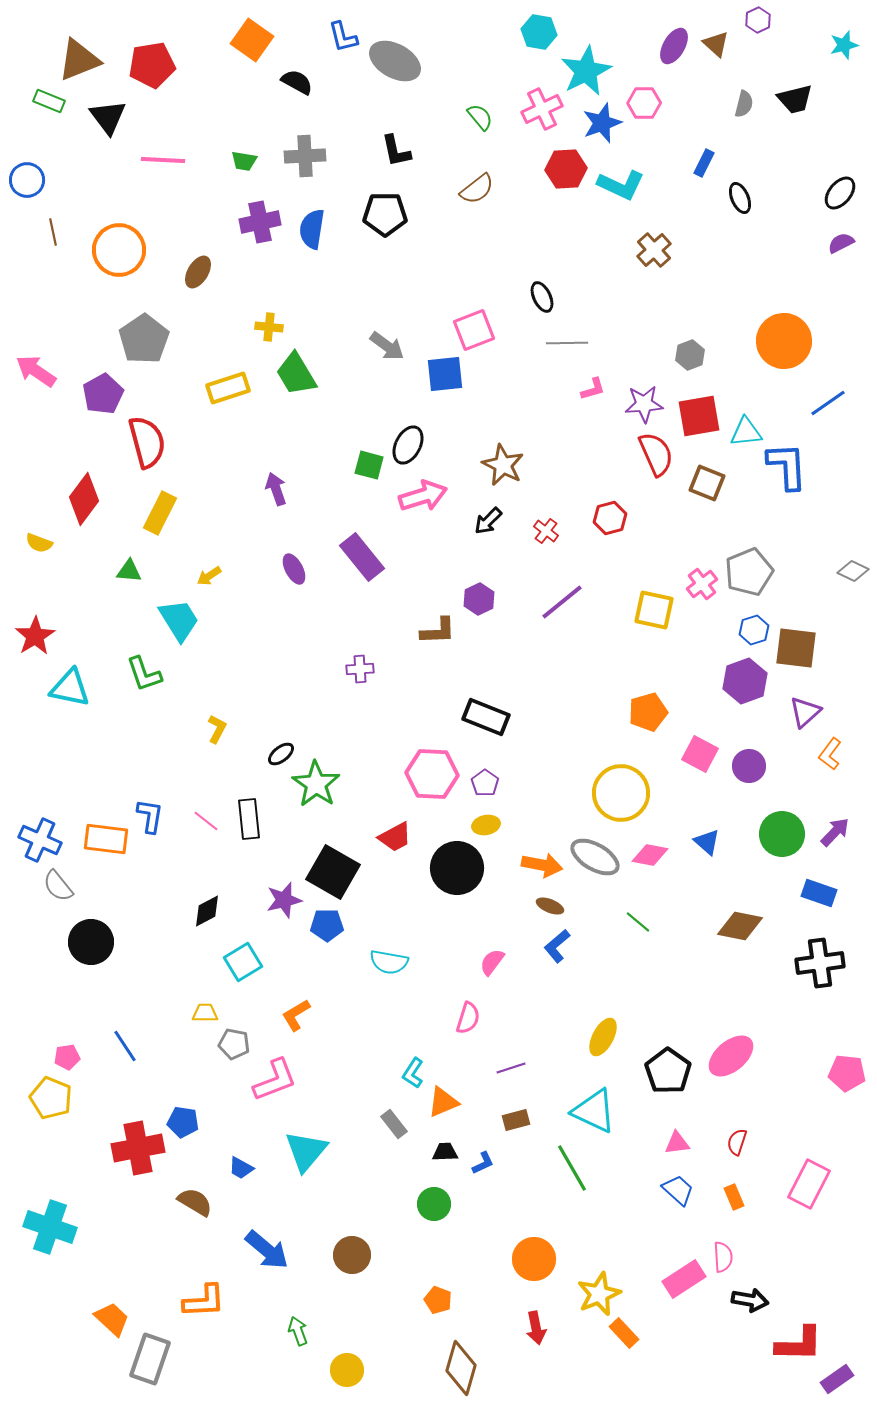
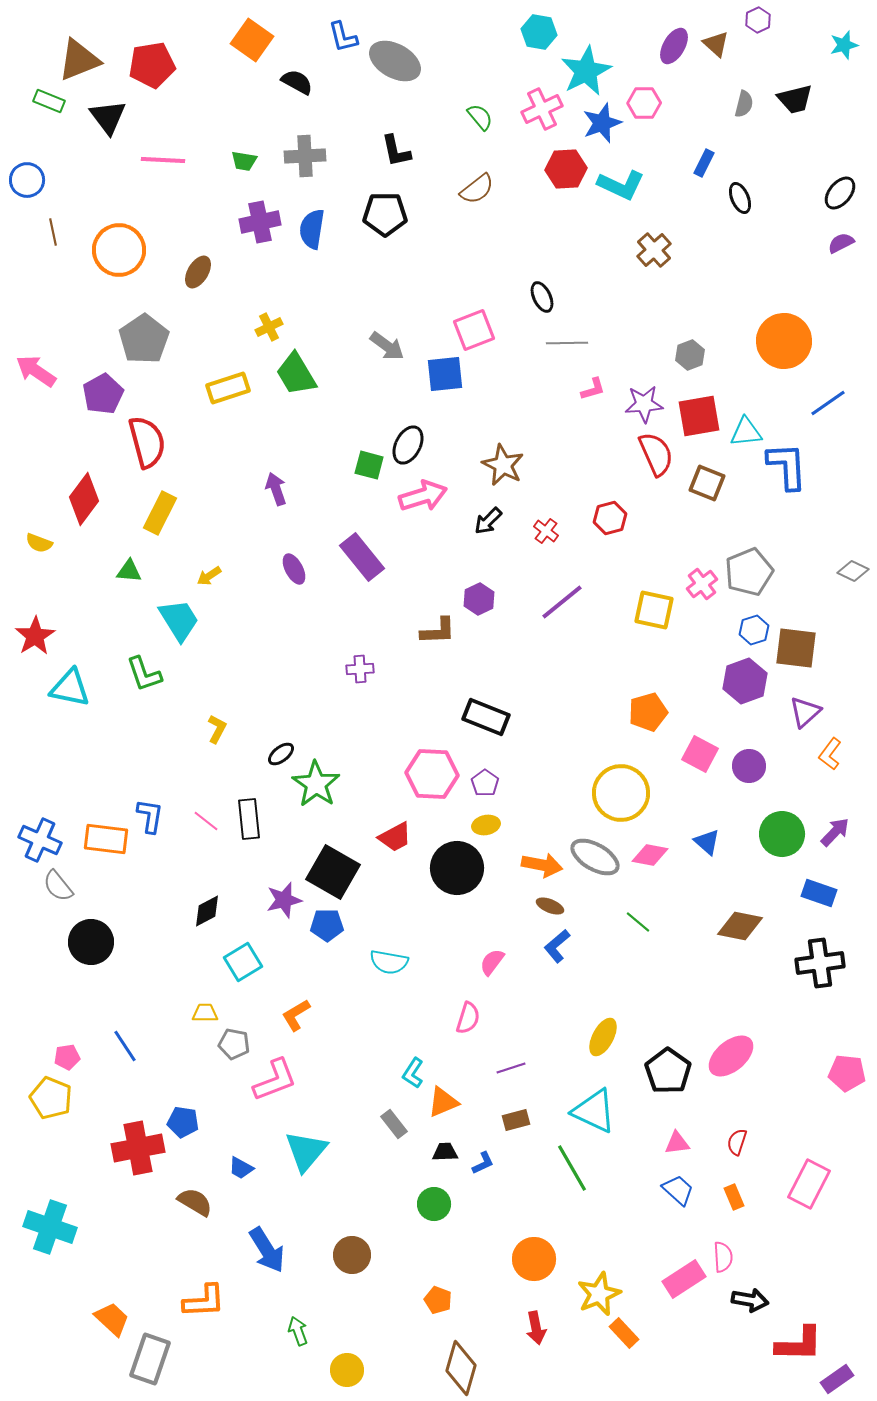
yellow cross at (269, 327): rotated 32 degrees counterclockwise
blue arrow at (267, 1250): rotated 18 degrees clockwise
